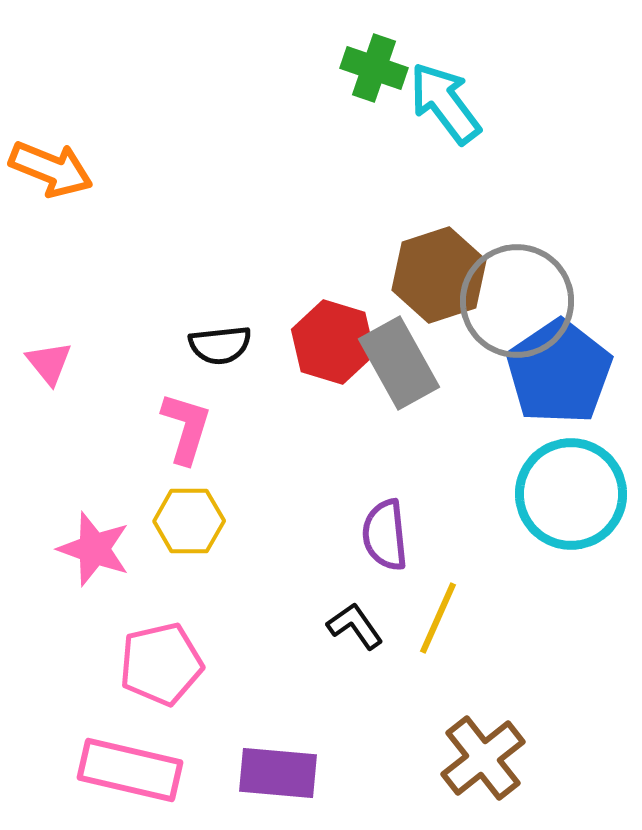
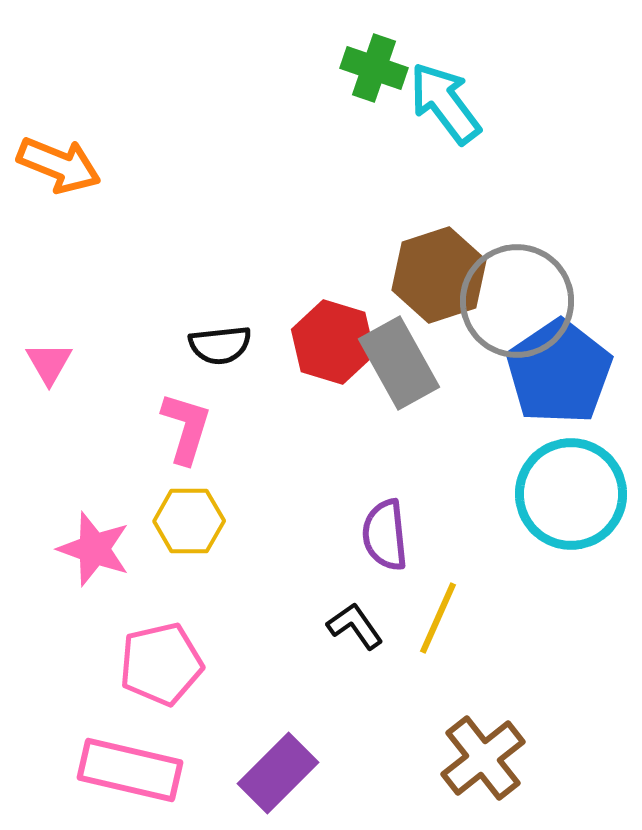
orange arrow: moved 8 px right, 4 px up
pink triangle: rotated 9 degrees clockwise
purple rectangle: rotated 50 degrees counterclockwise
